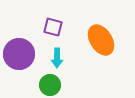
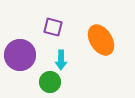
purple circle: moved 1 px right, 1 px down
cyan arrow: moved 4 px right, 2 px down
green circle: moved 3 px up
